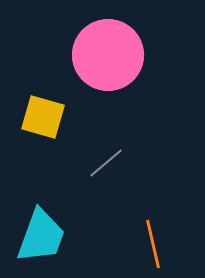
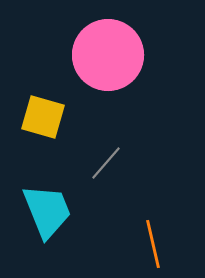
gray line: rotated 9 degrees counterclockwise
cyan trapezoid: moved 6 px right, 25 px up; rotated 42 degrees counterclockwise
